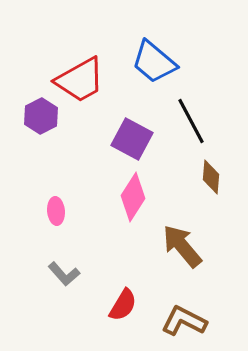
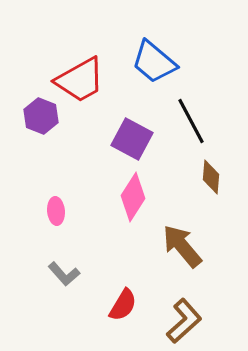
purple hexagon: rotated 12 degrees counterclockwise
brown L-shape: rotated 111 degrees clockwise
